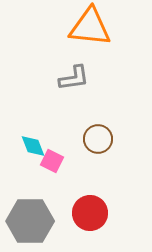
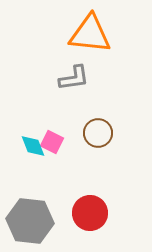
orange triangle: moved 7 px down
brown circle: moved 6 px up
pink square: moved 19 px up
gray hexagon: rotated 6 degrees clockwise
